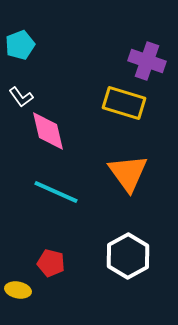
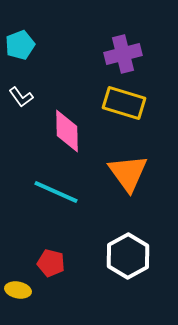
purple cross: moved 24 px left, 7 px up; rotated 33 degrees counterclockwise
pink diamond: moved 19 px right; rotated 12 degrees clockwise
